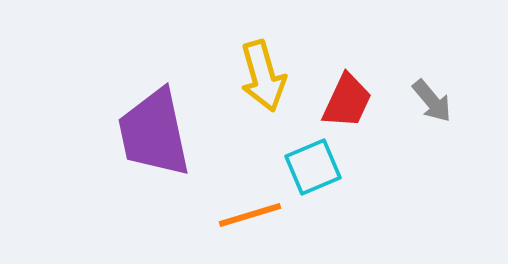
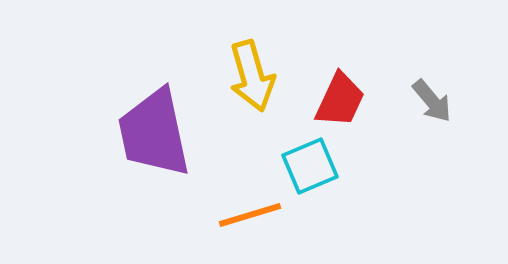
yellow arrow: moved 11 px left
red trapezoid: moved 7 px left, 1 px up
cyan square: moved 3 px left, 1 px up
